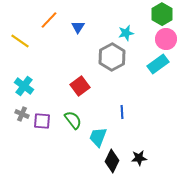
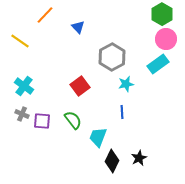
orange line: moved 4 px left, 5 px up
blue triangle: rotated 16 degrees counterclockwise
cyan star: moved 51 px down
black star: rotated 21 degrees counterclockwise
